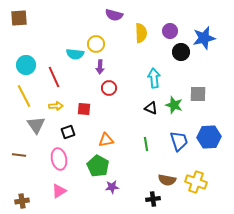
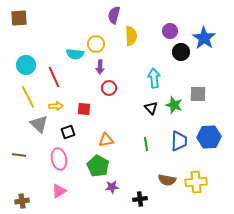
purple semicircle: rotated 90 degrees clockwise
yellow semicircle: moved 10 px left, 3 px down
blue star: rotated 25 degrees counterclockwise
yellow line: moved 4 px right, 1 px down
black triangle: rotated 24 degrees clockwise
gray triangle: moved 3 px right, 1 px up; rotated 12 degrees counterclockwise
blue trapezoid: rotated 20 degrees clockwise
yellow cross: rotated 25 degrees counterclockwise
black cross: moved 13 px left
